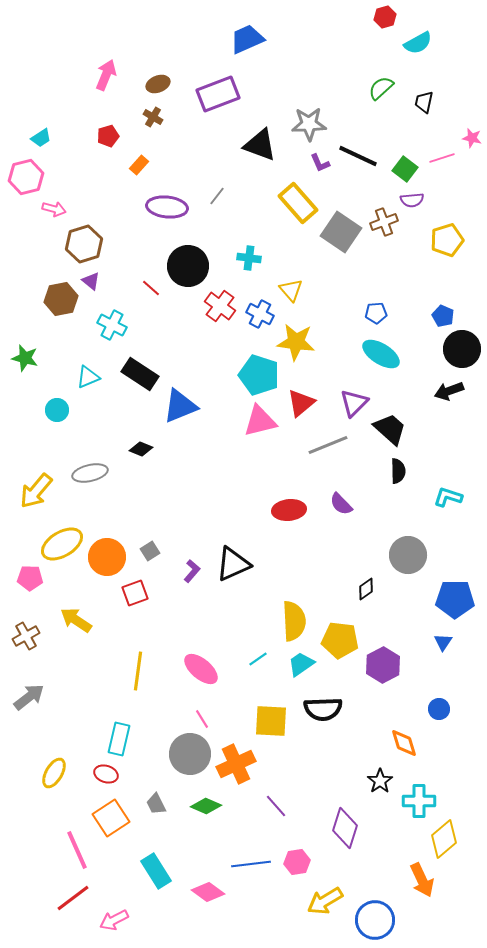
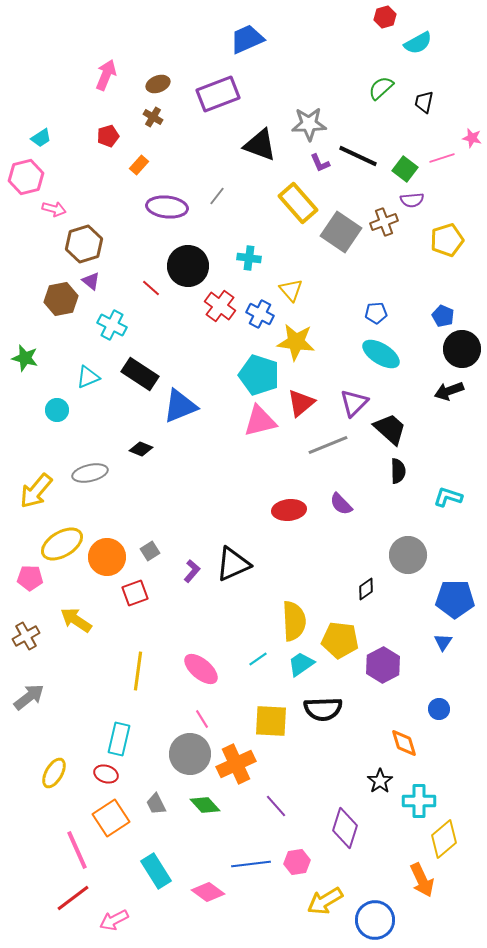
green diamond at (206, 806): moved 1 px left, 1 px up; rotated 24 degrees clockwise
